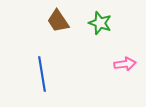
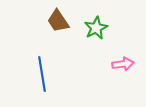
green star: moved 4 px left, 5 px down; rotated 25 degrees clockwise
pink arrow: moved 2 px left
